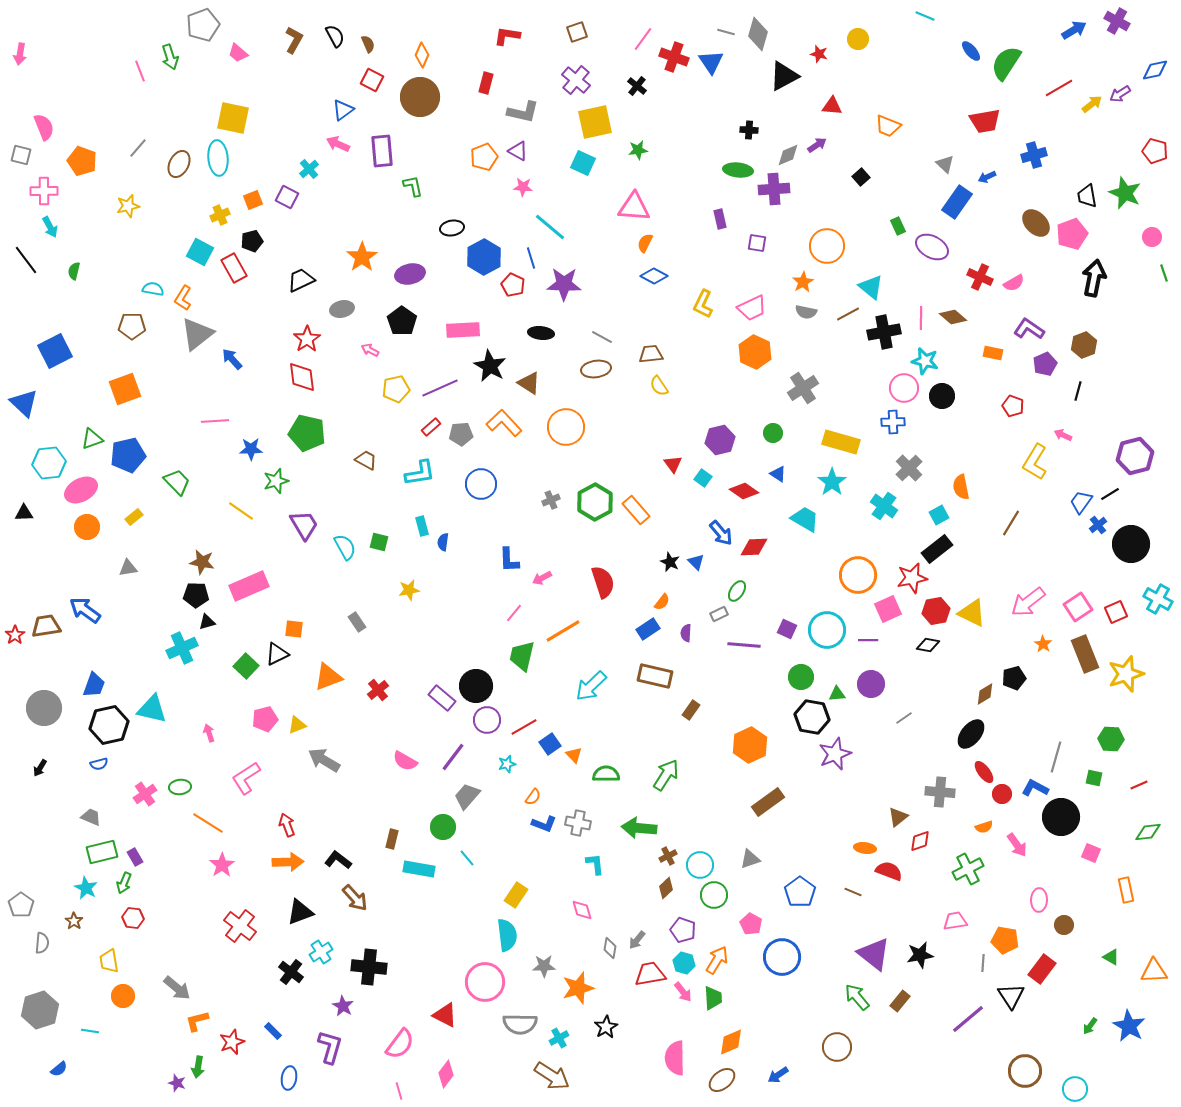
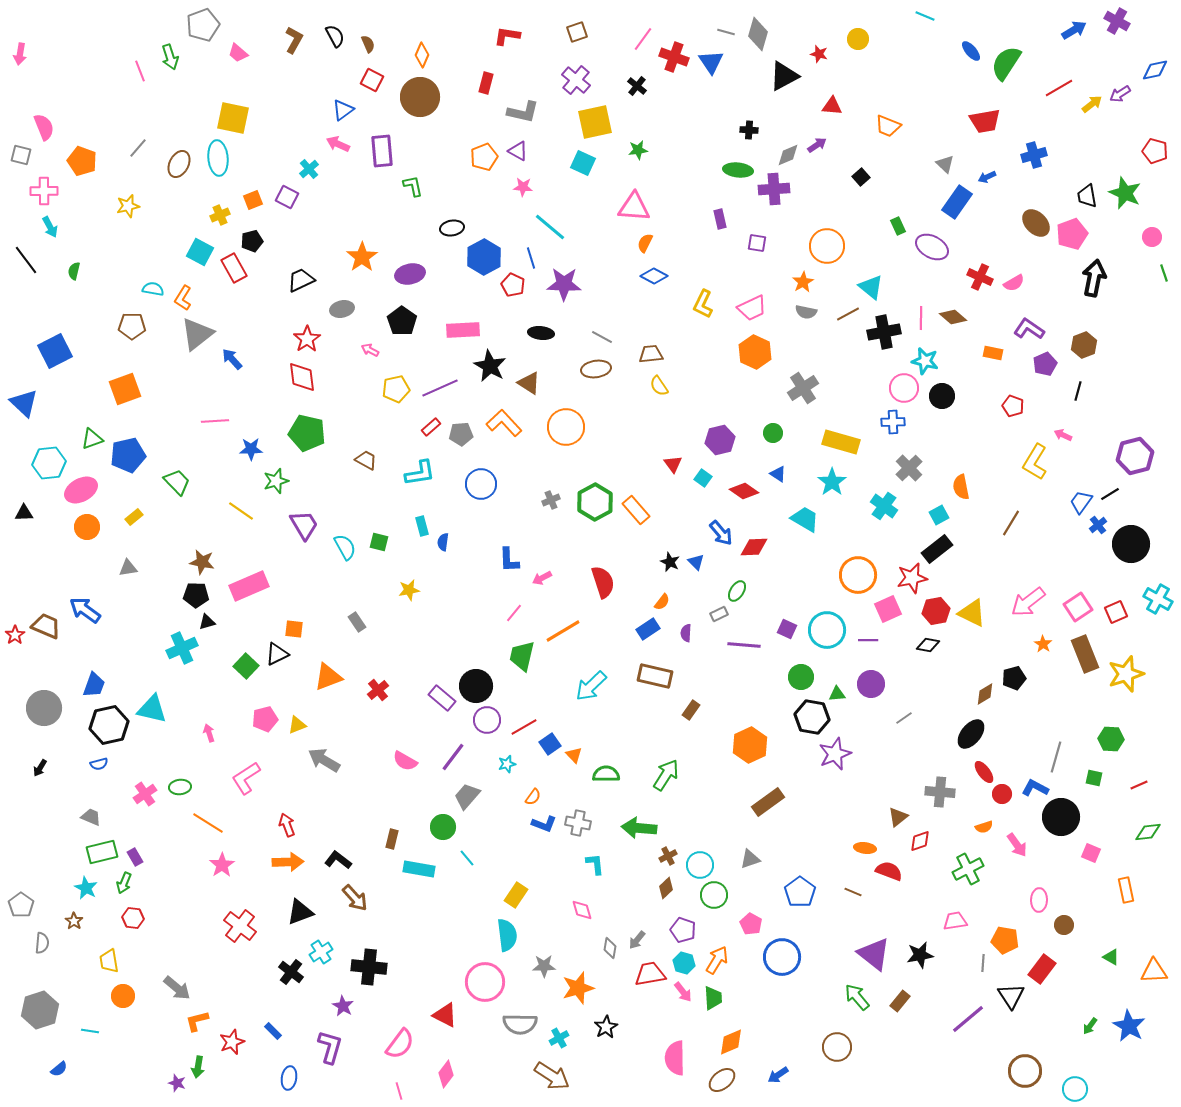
brown trapezoid at (46, 626): rotated 32 degrees clockwise
